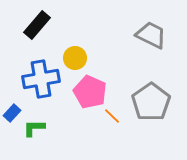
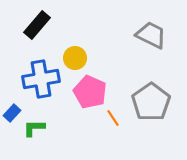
orange line: moved 1 px right, 2 px down; rotated 12 degrees clockwise
